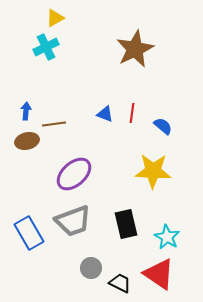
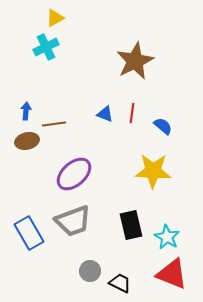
brown star: moved 12 px down
black rectangle: moved 5 px right, 1 px down
gray circle: moved 1 px left, 3 px down
red triangle: moved 13 px right; rotated 12 degrees counterclockwise
